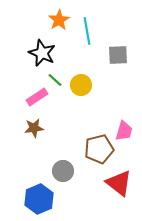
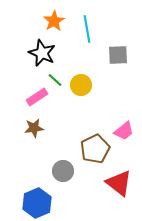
orange star: moved 5 px left, 1 px down
cyan line: moved 2 px up
pink trapezoid: rotated 35 degrees clockwise
brown pentagon: moved 4 px left; rotated 12 degrees counterclockwise
blue hexagon: moved 2 px left, 4 px down
